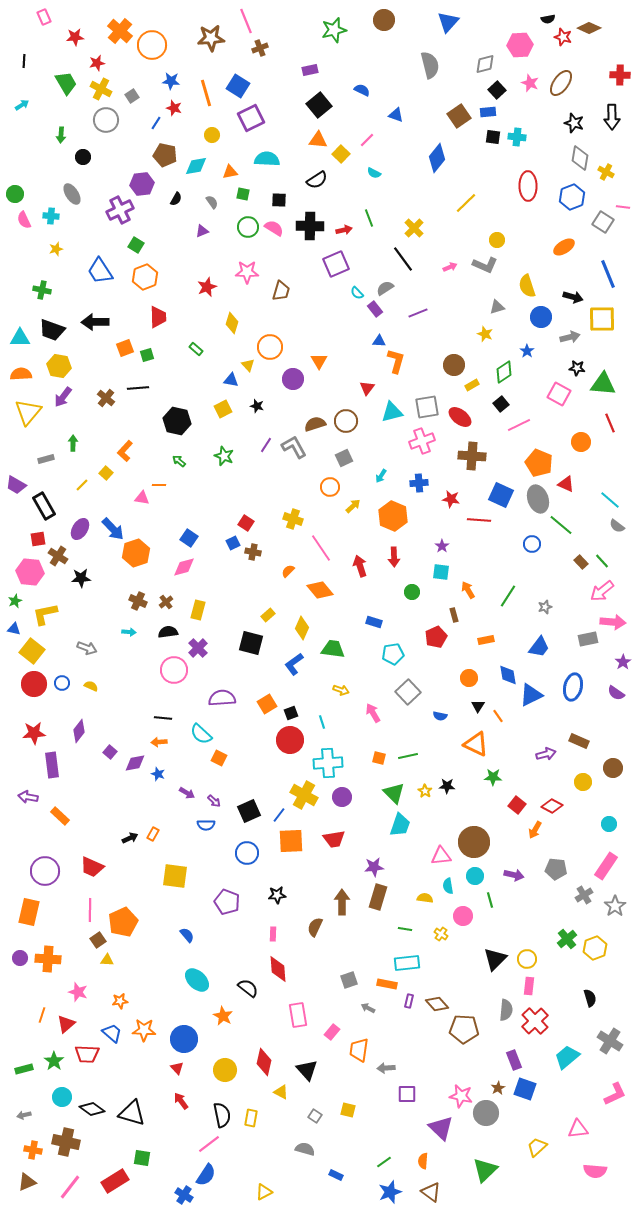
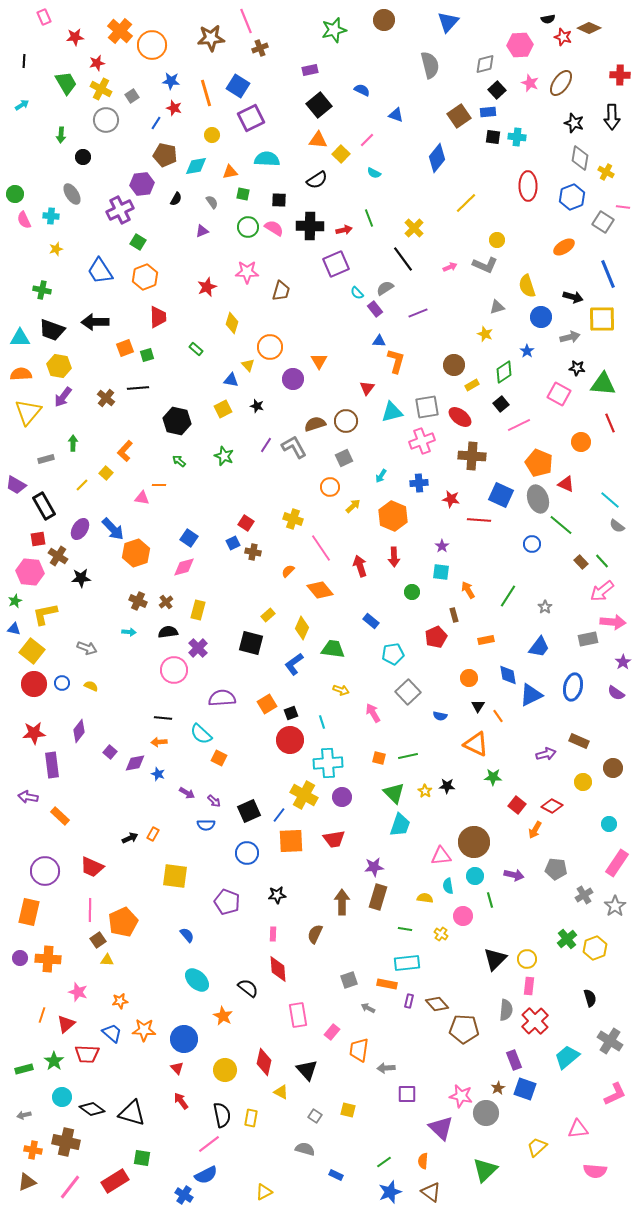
green square at (136, 245): moved 2 px right, 3 px up
gray star at (545, 607): rotated 16 degrees counterclockwise
blue rectangle at (374, 622): moved 3 px left, 1 px up; rotated 21 degrees clockwise
pink rectangle at (606, 866): moved 11 px right, 3 px up
brown semicircle at (315, 927): moved 7 px down
blue semicircle at (206, 1175): rotated 30 degrees clockwise
